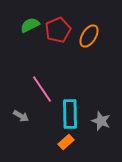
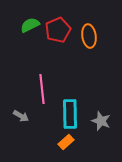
orange ellipse: rotated 40 degrees counterclockwise
pink line: rotated 28 degrees clockwise
